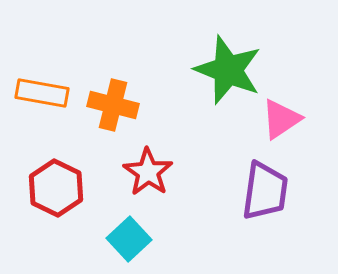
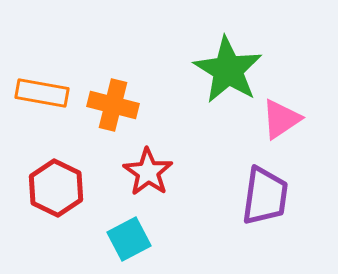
green star: rotated 10 degrees clockwise
purple trapezoid: moved 5 px down
cyan square: rotated 15 degrees clockwise
